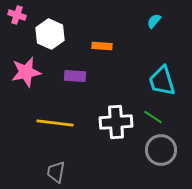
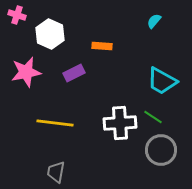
purple rectangle: moved 1 px left, 3 px up; rotated 30 degrees counterclockwise
cyan trapezoid: rotated 44 degrees counterclockwise
white cross: moved 4 px right, 1 px down
